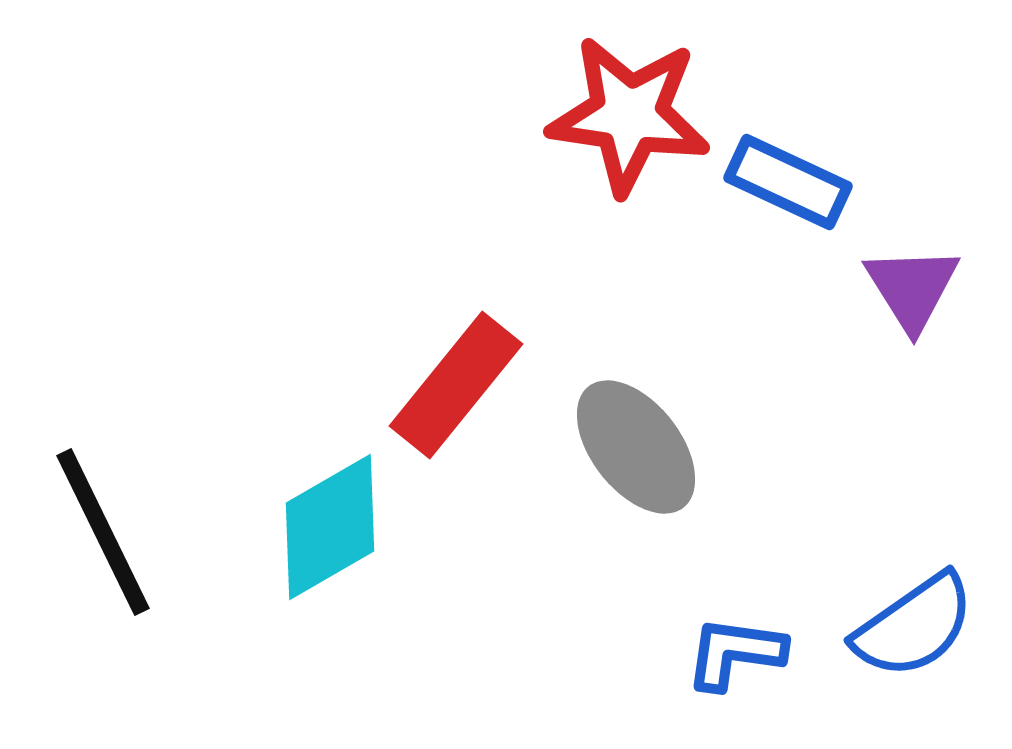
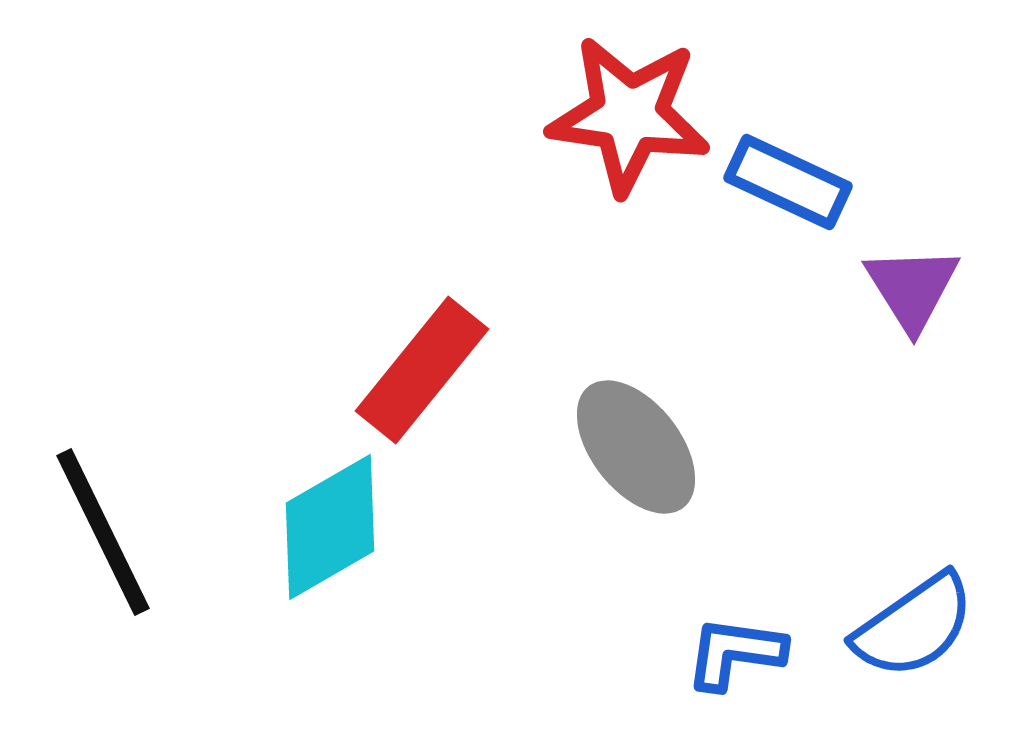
red rectangle: moved 34 px left, 15 px up
